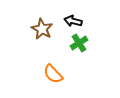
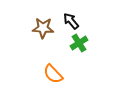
black arrow: moved 2 px left; rotated 36 degrees clockwise
brown star: moved 1 px right, 1 px up; rotated 25 degrees counterclockwise
